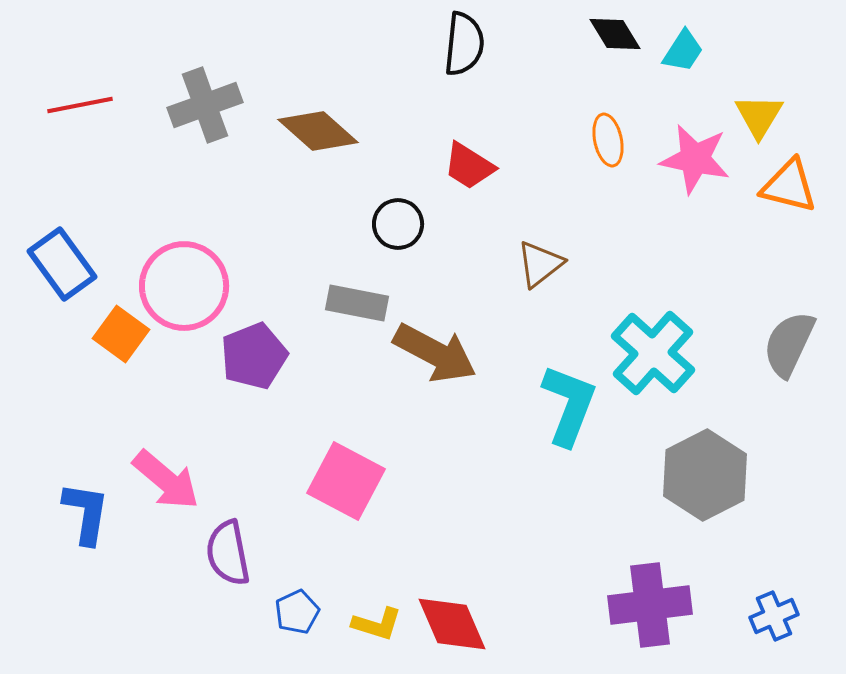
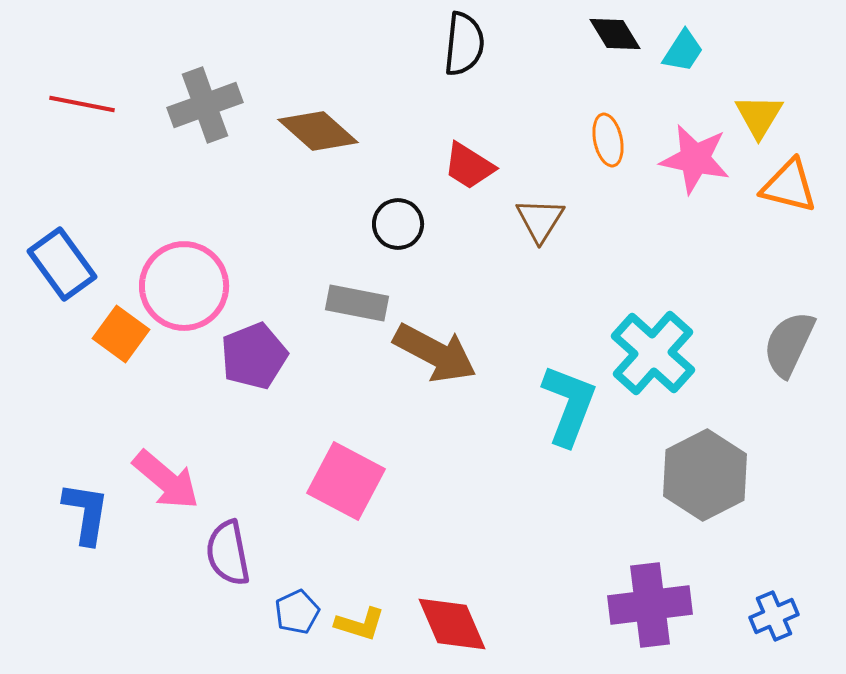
red line: moved 2 px right, 1 px up; rotated 22 degrees clockwise
brown triangle: moved 44 px up; rotated 20 degrees counterclockwise
yellow L-shape: moved 17 px left
